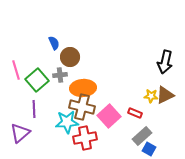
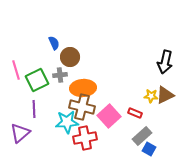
green square: rotated 15 degrees clockwise
